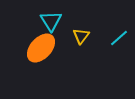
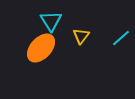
cyan line: moved 2 px right
